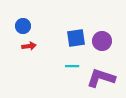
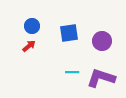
blue circle: moved 9 px right
blue square: moved 7 px left, 5 px up
red arrow: rotated 32 degrees counterclockwise
cyan line: moved 6 px down
